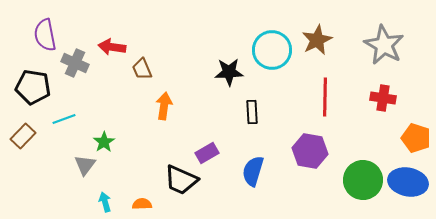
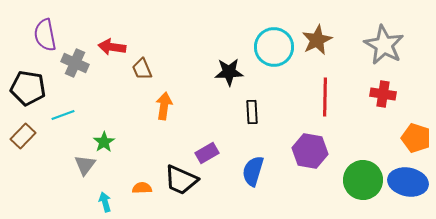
cyan circle: moved 2 px right, 3 px up
black pentagon: moved 5 px left, 1 px down
red cross: moved 4 px up
cyan line: moved 1 px left, 4 px up
orange semicircle: moved 16 px up
